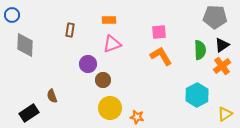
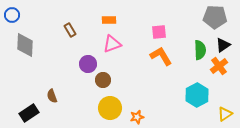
brown rectangle: rotated 40 degrees counterclockwise
black triangle: moved 1 px right
orange cross: moved 3 px left
orange star: rotated 24 degrees counterclockwise
